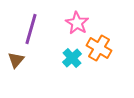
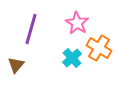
brown triangle: moved 5 px down
